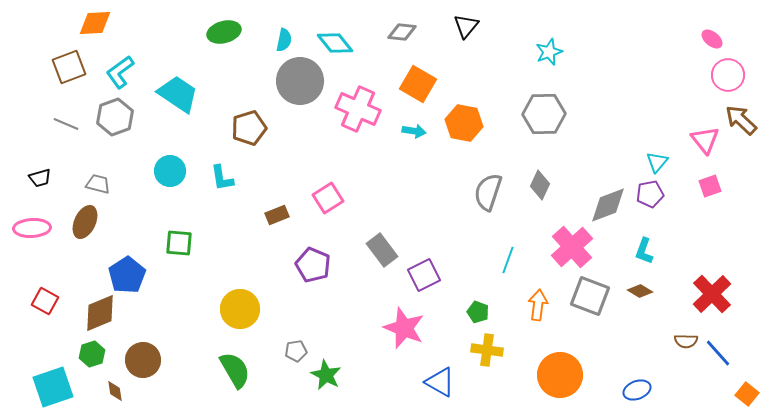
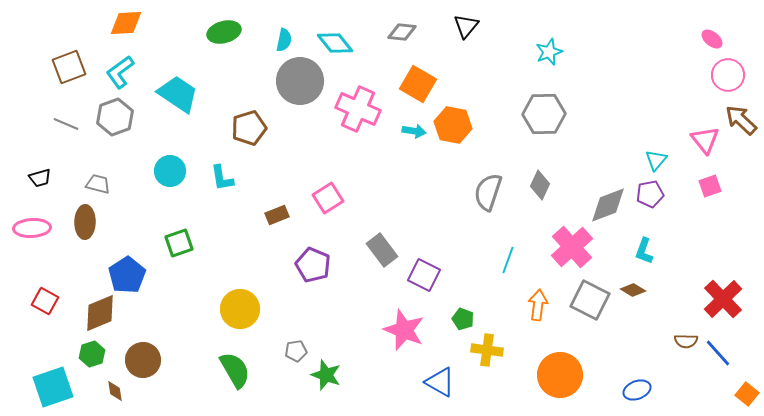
orange diamond at (95, 23): moved 31 px right
orange hexagon at (464, 123): moved 11 px left, 2 px down
cyan triangle at (657, 162): moved 1 px left, 2 px up
brown ellipse at (85, 222): rotated 24 degrees counterclockwise
green square at (179, 243): rotated 24 degrees counterclockwise
purple square at (424, 275): rotated 36 degrees counterclockwise
brown diamond at (640, 291): moved 7 px left, 1 px up
red cross at (712, 294): moved 11 px right, 5 px down
gray square at (590, 296): moved 4 px down; rotated 6 degrees clockwise
green pentagon at (478, 312): moved 15 px left, 7 px down
pink star at (404, 328): moved 2 px down
green star at (326, 375): rotated 8 degrees counterclockwise
